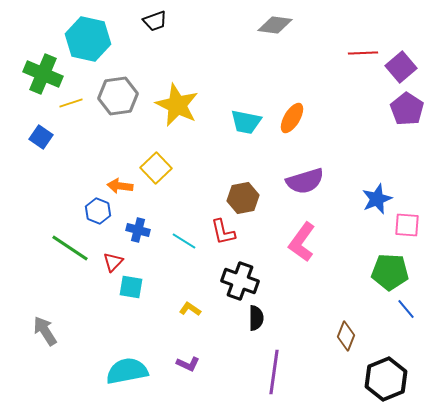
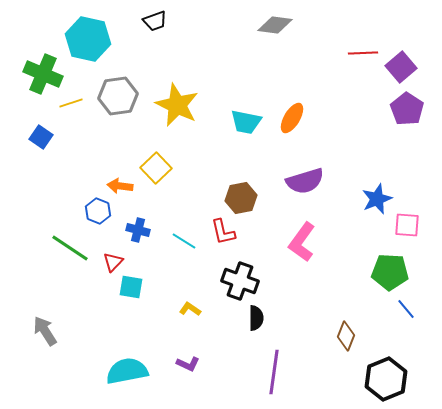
brown hexagon: moved 2 px left
